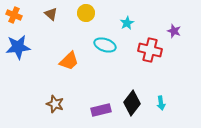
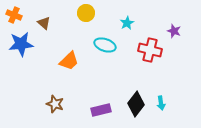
brown triangle: moved 7 px left, 9 px down
blue star: moved 3 px right, 3 px up
black diamond: moved 4 px right, 1 px down
